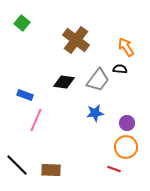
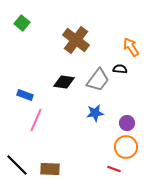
orange arrow: moved 5 px right
brown rectangle: moved 1 px left, 1 px up
